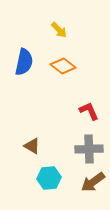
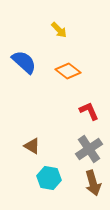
blue semicircle: rotated 60 degrees counterclockwise
orange diamond: moved 5 px right, 5 px down
gray cross: rotated 32 degrees counterclockwise
cyan hexagon: rotated 15 degrees clockwise
brown arrow: moved 1 px down; rotated 70 degrees counterclockwise
